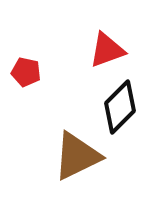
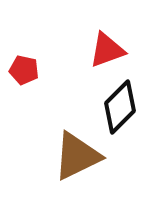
red pentagon: moved 2 px left, 2 px up
